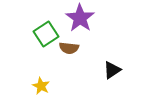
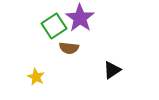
green square: moved 8 px right, 8 px up
yellow star: moved 5 px left, 9 px up
